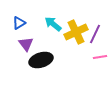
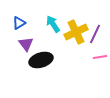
cyan arrow: rotated 18 degrees clockwise
